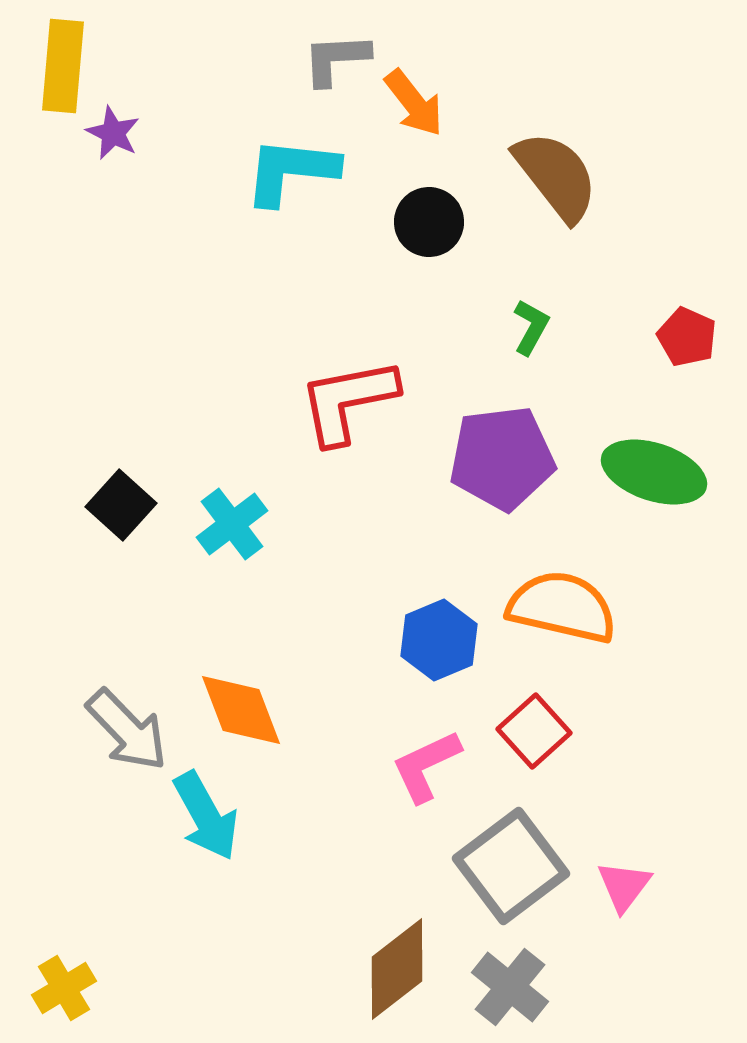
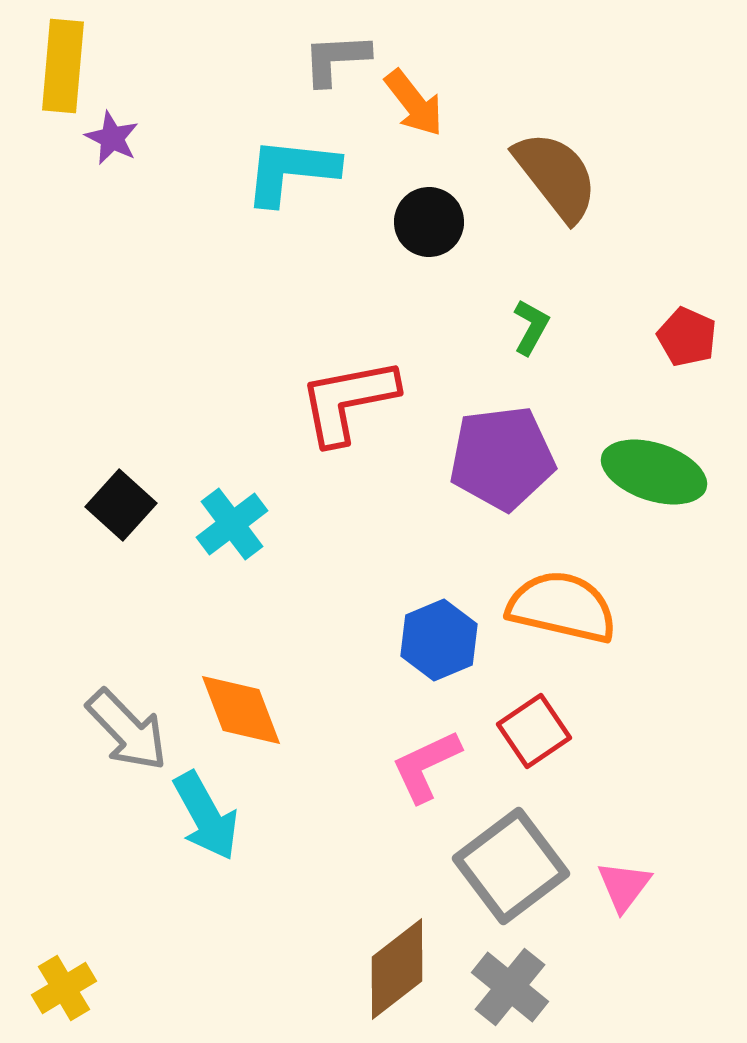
purple star: moved 1 px left, 5 px down
red square: rotated 8 degrees clockwise
